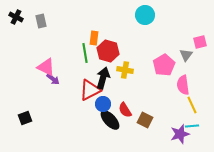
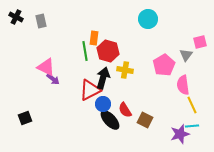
cyan circle: moved 3 px right, 4 px down
green line: moved 2 px up
